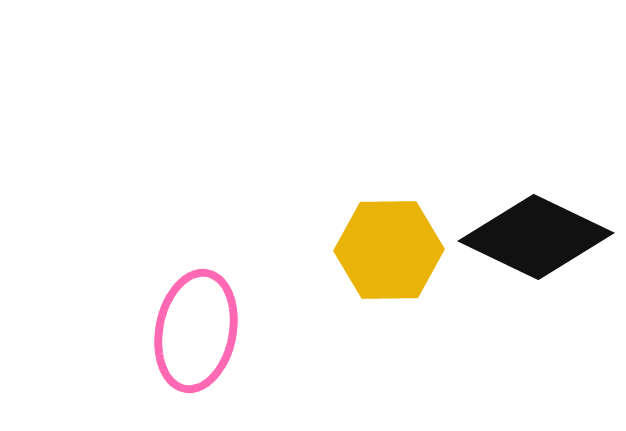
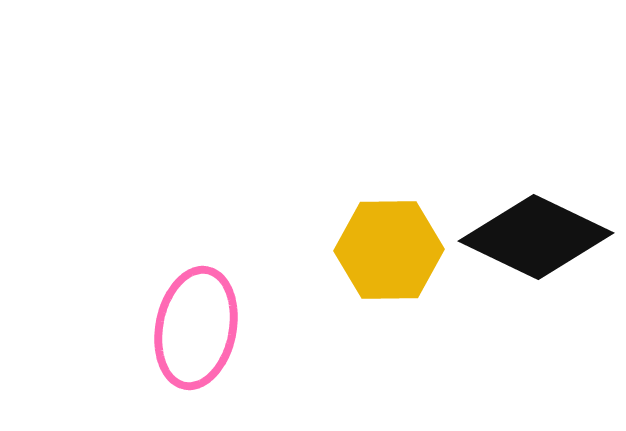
pink ellipse: moved 3 px up
